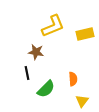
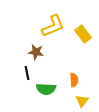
yellow rectangle: moved 2 px left; rotated 66 degrees clockwise
orange semicircle: moved 1 px right, 1 px down
green semicircle: rotated 48 degrees clockwise
